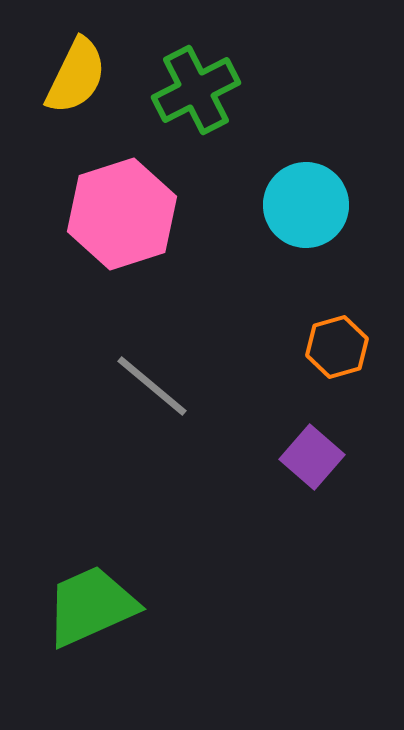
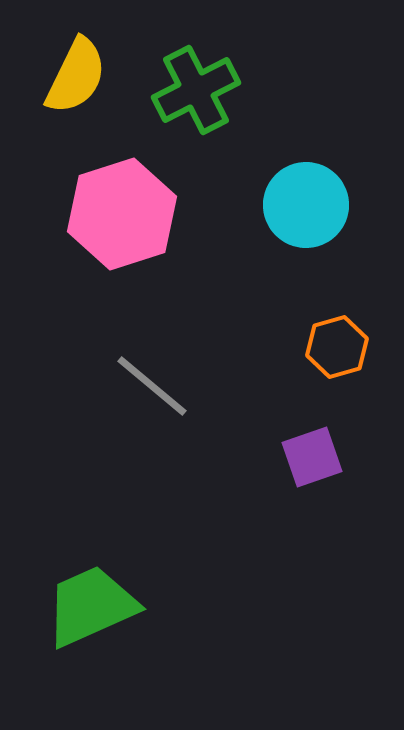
purple square: rotated 30 degrees clockwise
